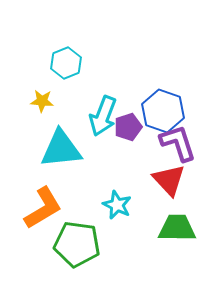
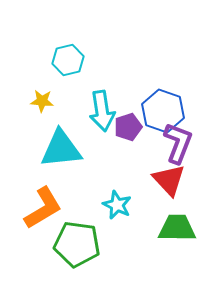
cyan hexagon: moved 2 px right, 3 px up; rotated 8 degrees clockwise
cyan arrow: moved 1 px left, 5 px up; rotated 30 degrees counterclockwise
purple L-shape: rotated 39 degrees clockwise
